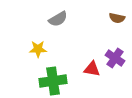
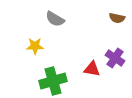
gray semicircle: moved 3 px left; rotated 60 degrees clockwise
yellow star: moved 3 px left, 3 px up
green cross: rotated 8 degrees counterclockwise
